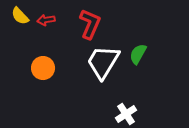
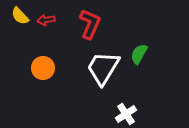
green semicircle: moved 1 px right
white trapezoid: moved 6 px down
